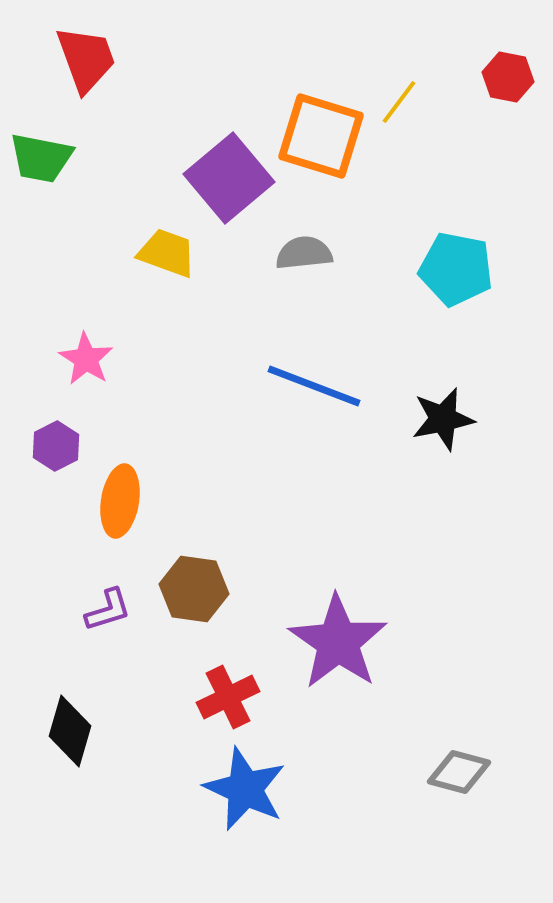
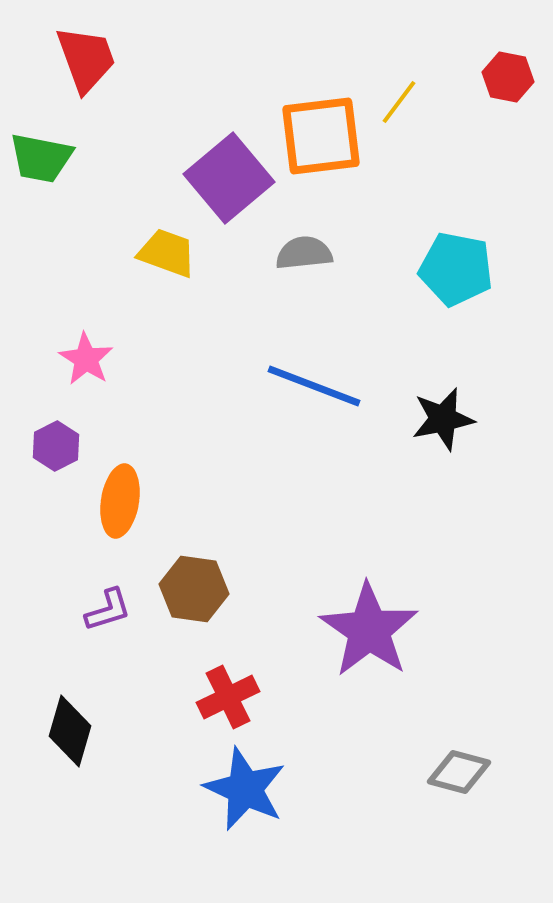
orange square: rotated 24 degrees counterclockwise
purple star: moved 31 px right, 12 px up
